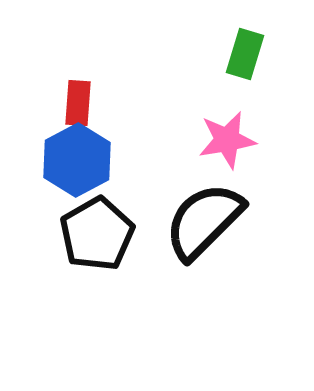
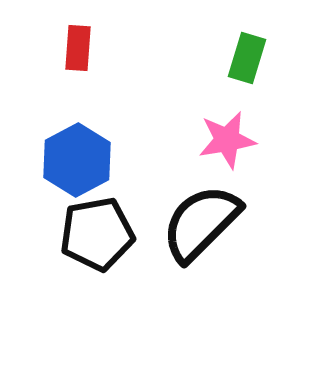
green rectangle: moved 2 px right, 4 px down
red rectangle: moved 55 px up
black semicircle: moved 3 px left, 2 px down
black pentagon: rotated 20 degrees clockwise
